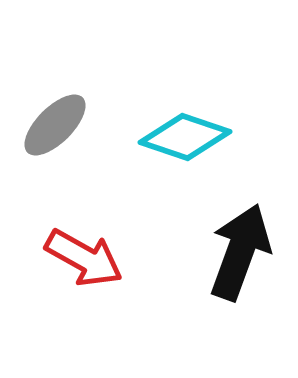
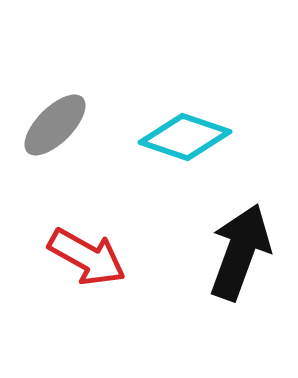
red arrow: moved 3 px right, 1 px up
